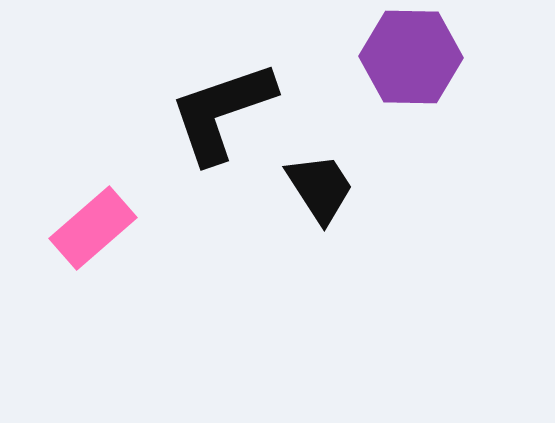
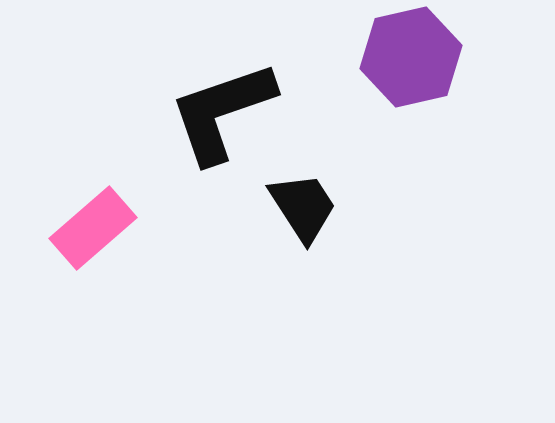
purple hexagon: rotated 14 degrees counterclockwise
black trapezoid: moved 17 px left, 19 px down
